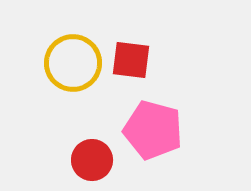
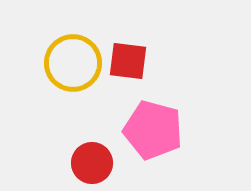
red square: moved 3 px left, 1 px down
red circle: moved 3 px down
